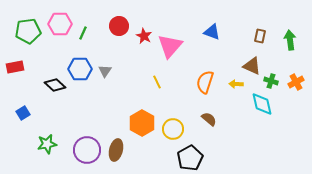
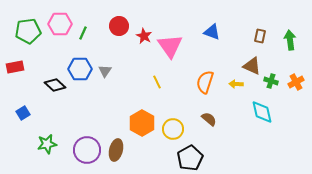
pink triangle: rotated 16 degrees counterclockwise
cyan diamond: moved 8 px down
